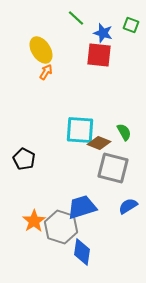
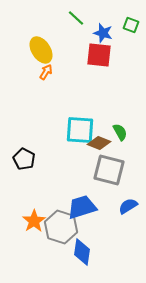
green semicircle: moved 4 px left
gray square: moved 4 px left, 2 px down
